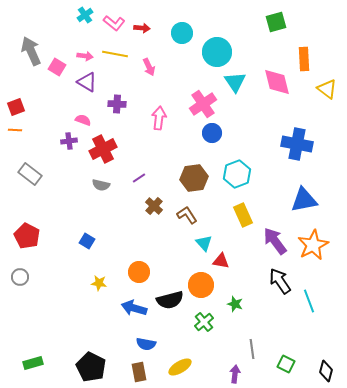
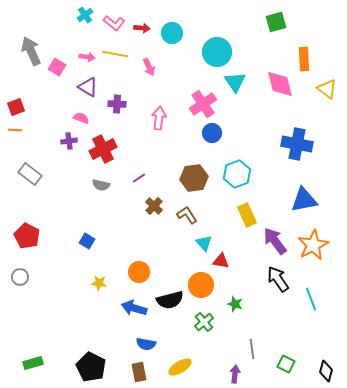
cyan circle at (182, 33): moved 10 px left
pink arrow at (85, 56): moved 2 px right, 1 px down
purple triangle at (87, 82): moved 1 px right, 5 px down
pink diamond at (277, 82): moved 3 px right, 2 px down
pink semicircle at (83, 120): moved 2 px left, 2 px up
yellow rectangle at (243, 215): moved 4 px right
black arrow at (280, 281): moved 2 px left, 2 px up
cyan line at (309, 301): moved 2 px right, 2 px up
